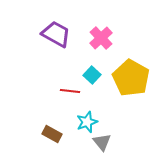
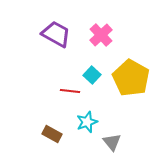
pink cross: moved 3 px up
gray triangle: moved 10 px right
